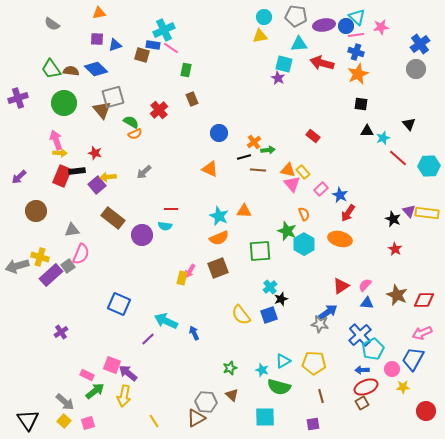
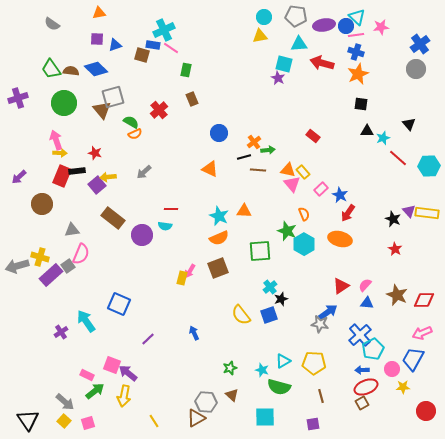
brown circle at (36, 211): moved 6 px right, 7 px up
cyan arrow at (166, 321): moved 80 px left; rotated 30 degrees clockwise
